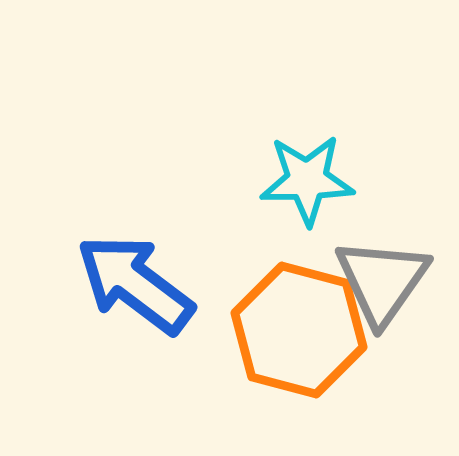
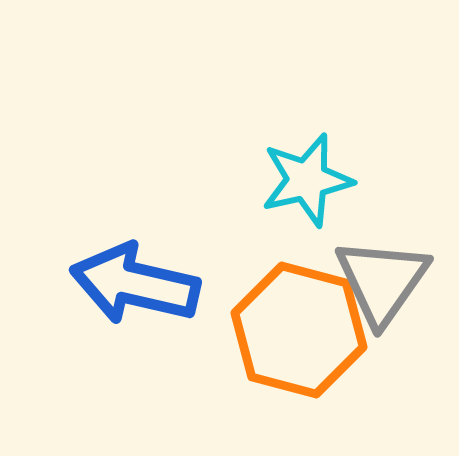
cyan star: rotated 12 degrees counterclockwise
blue arrow: rotated 24 degrees counterclockwise
